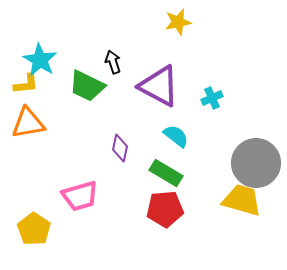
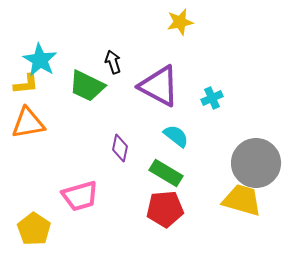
yellow star: moved 2 px right
